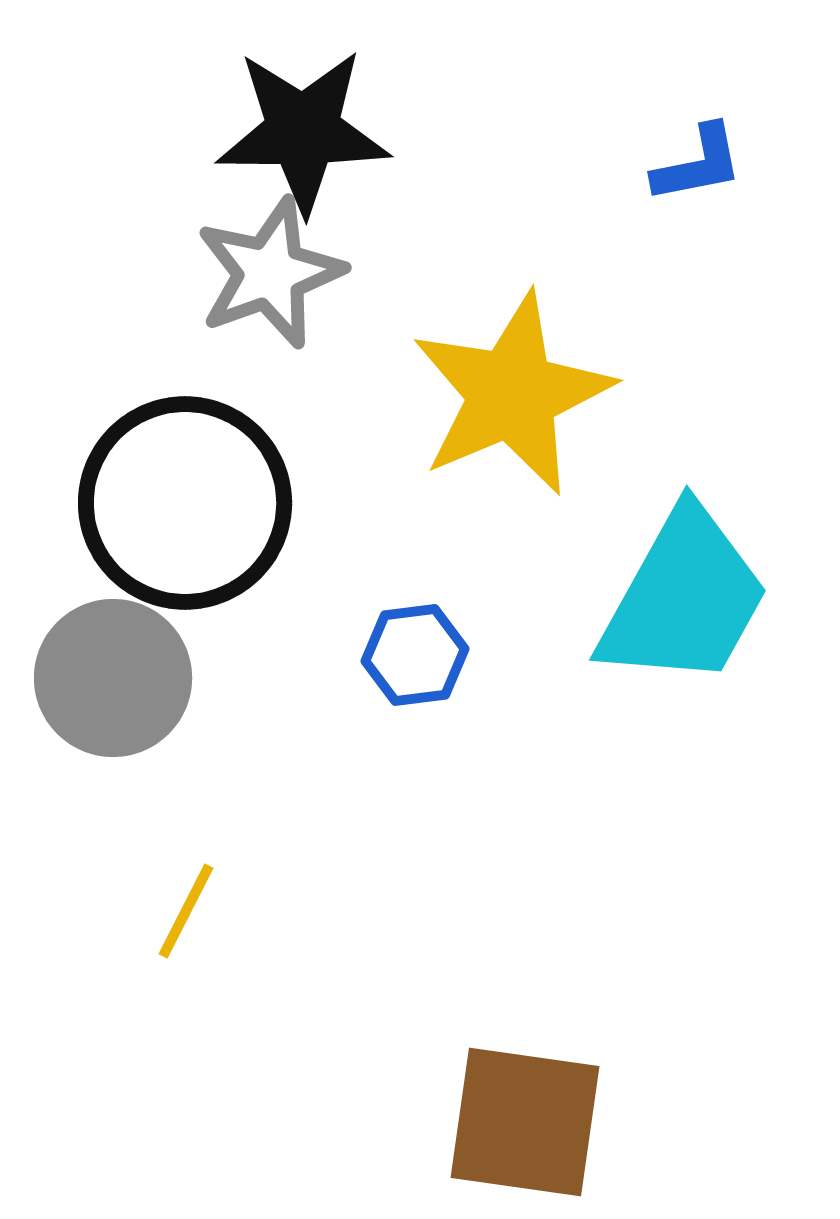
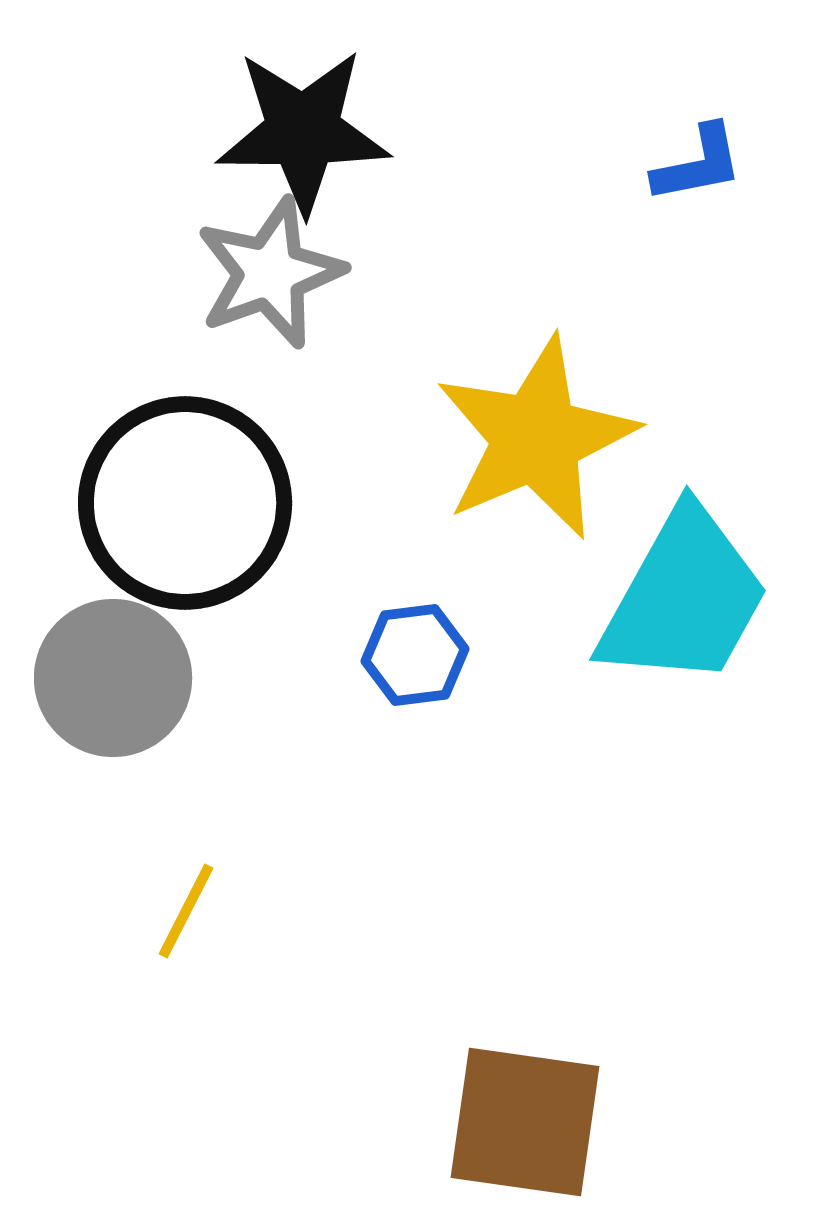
yellow star: moved 24 px right, 44 px down
